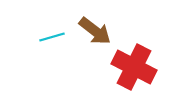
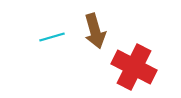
brown arrow: rotated 36 degrees clockwise
